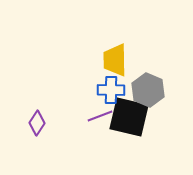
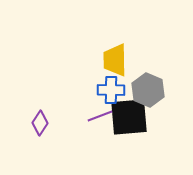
black square: rotated 18 degrees counterclockwise
purple diamond: moved 3 px right
